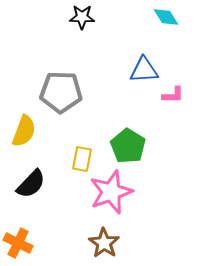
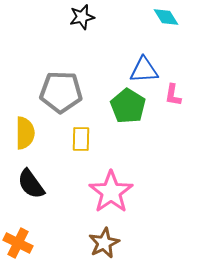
black star: rotated 15 degrees counterclockwise
pink L-shape: rotated 100 degrees clockwise
yellow semicircle: moved 1 px right, 2 px down; rotated 20 degrees counterclockwise
green pentagon: moved 40 px up
yellow rectangle: moved 1 px left, 20 px up; rotated 10 degrees counterclockwise
black semicircle: rotated 100 degrees clockwise
pink star: rotated 15 degrees counterclockwise
brown star: rotated 12 degrees clockwise
